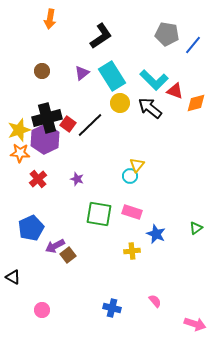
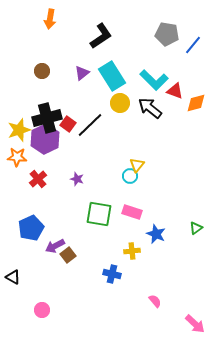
orange star: moved 3 px left, 4 px down
blue cross: moved 34 px up
pink arrow: rotated 25 degrees clockwise
